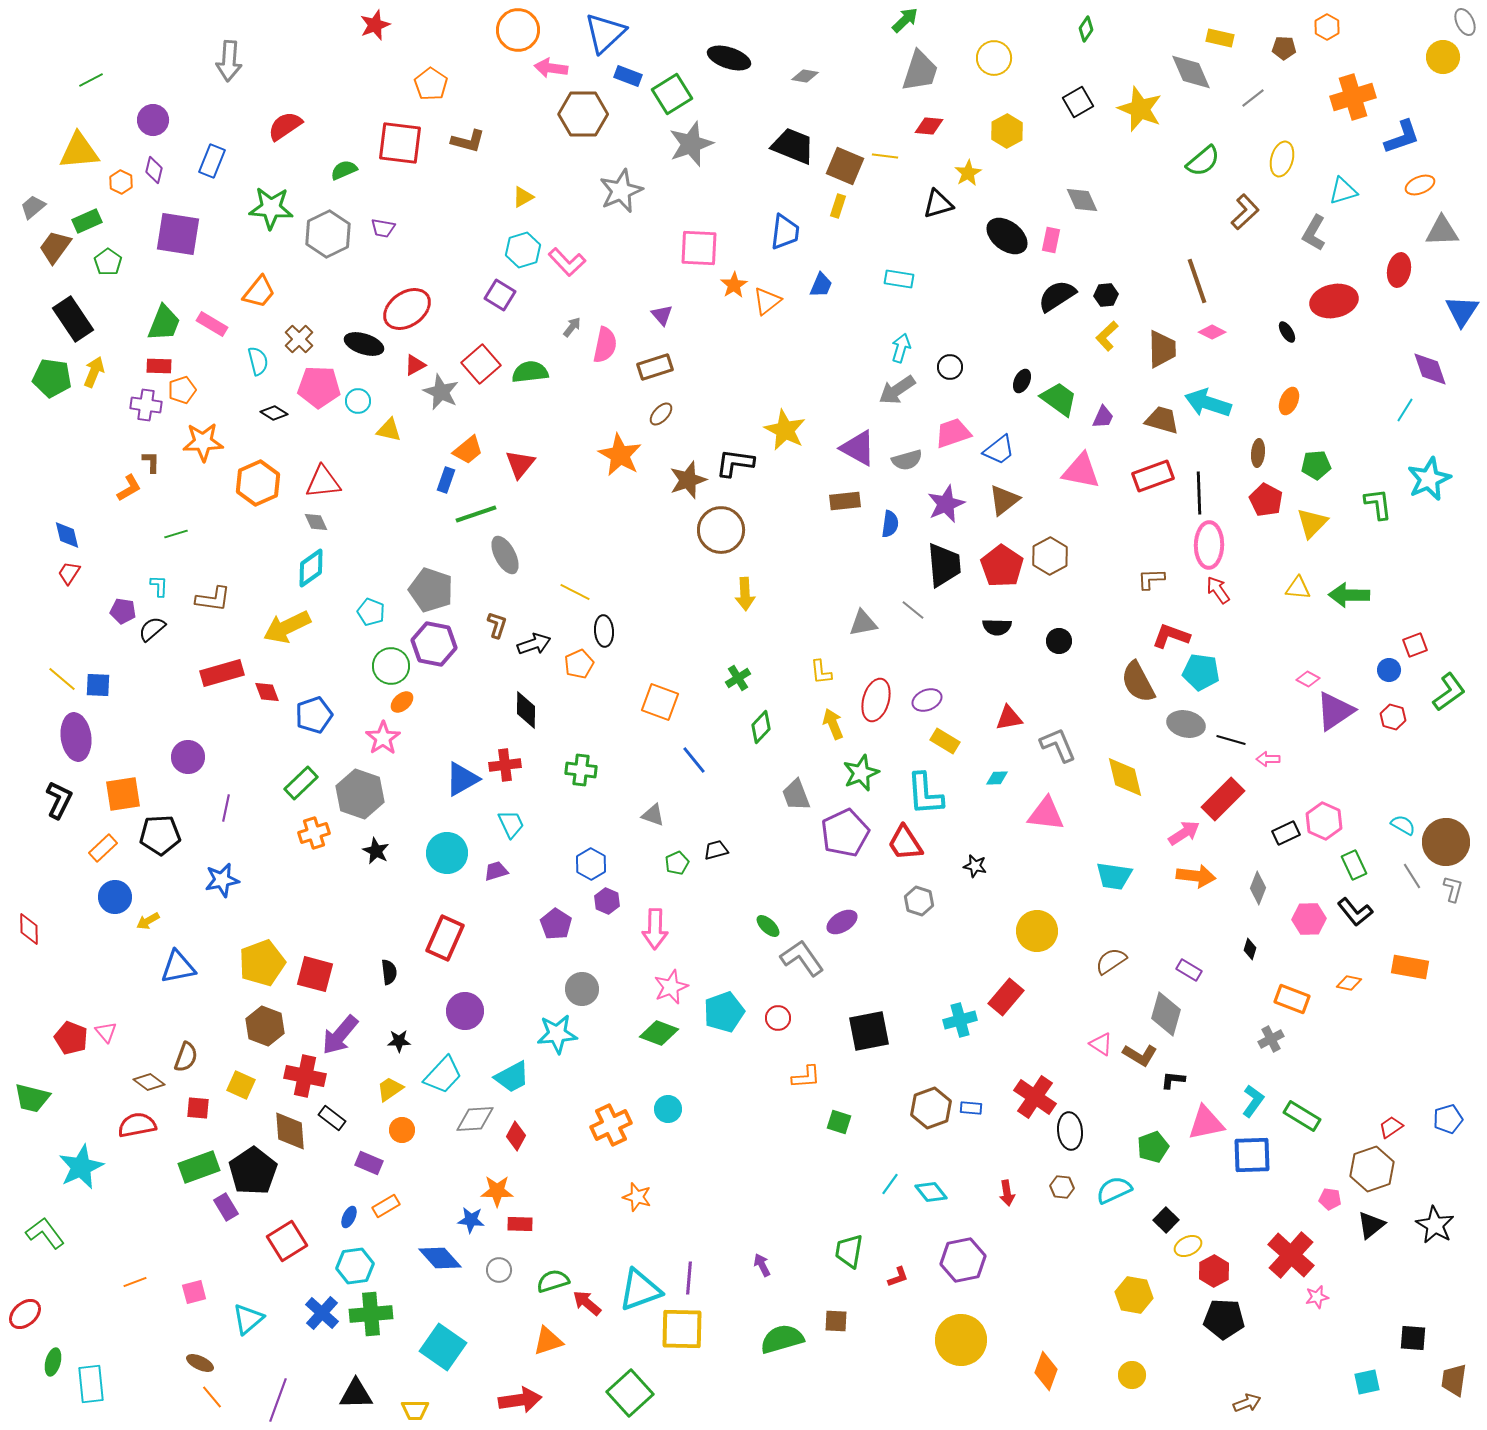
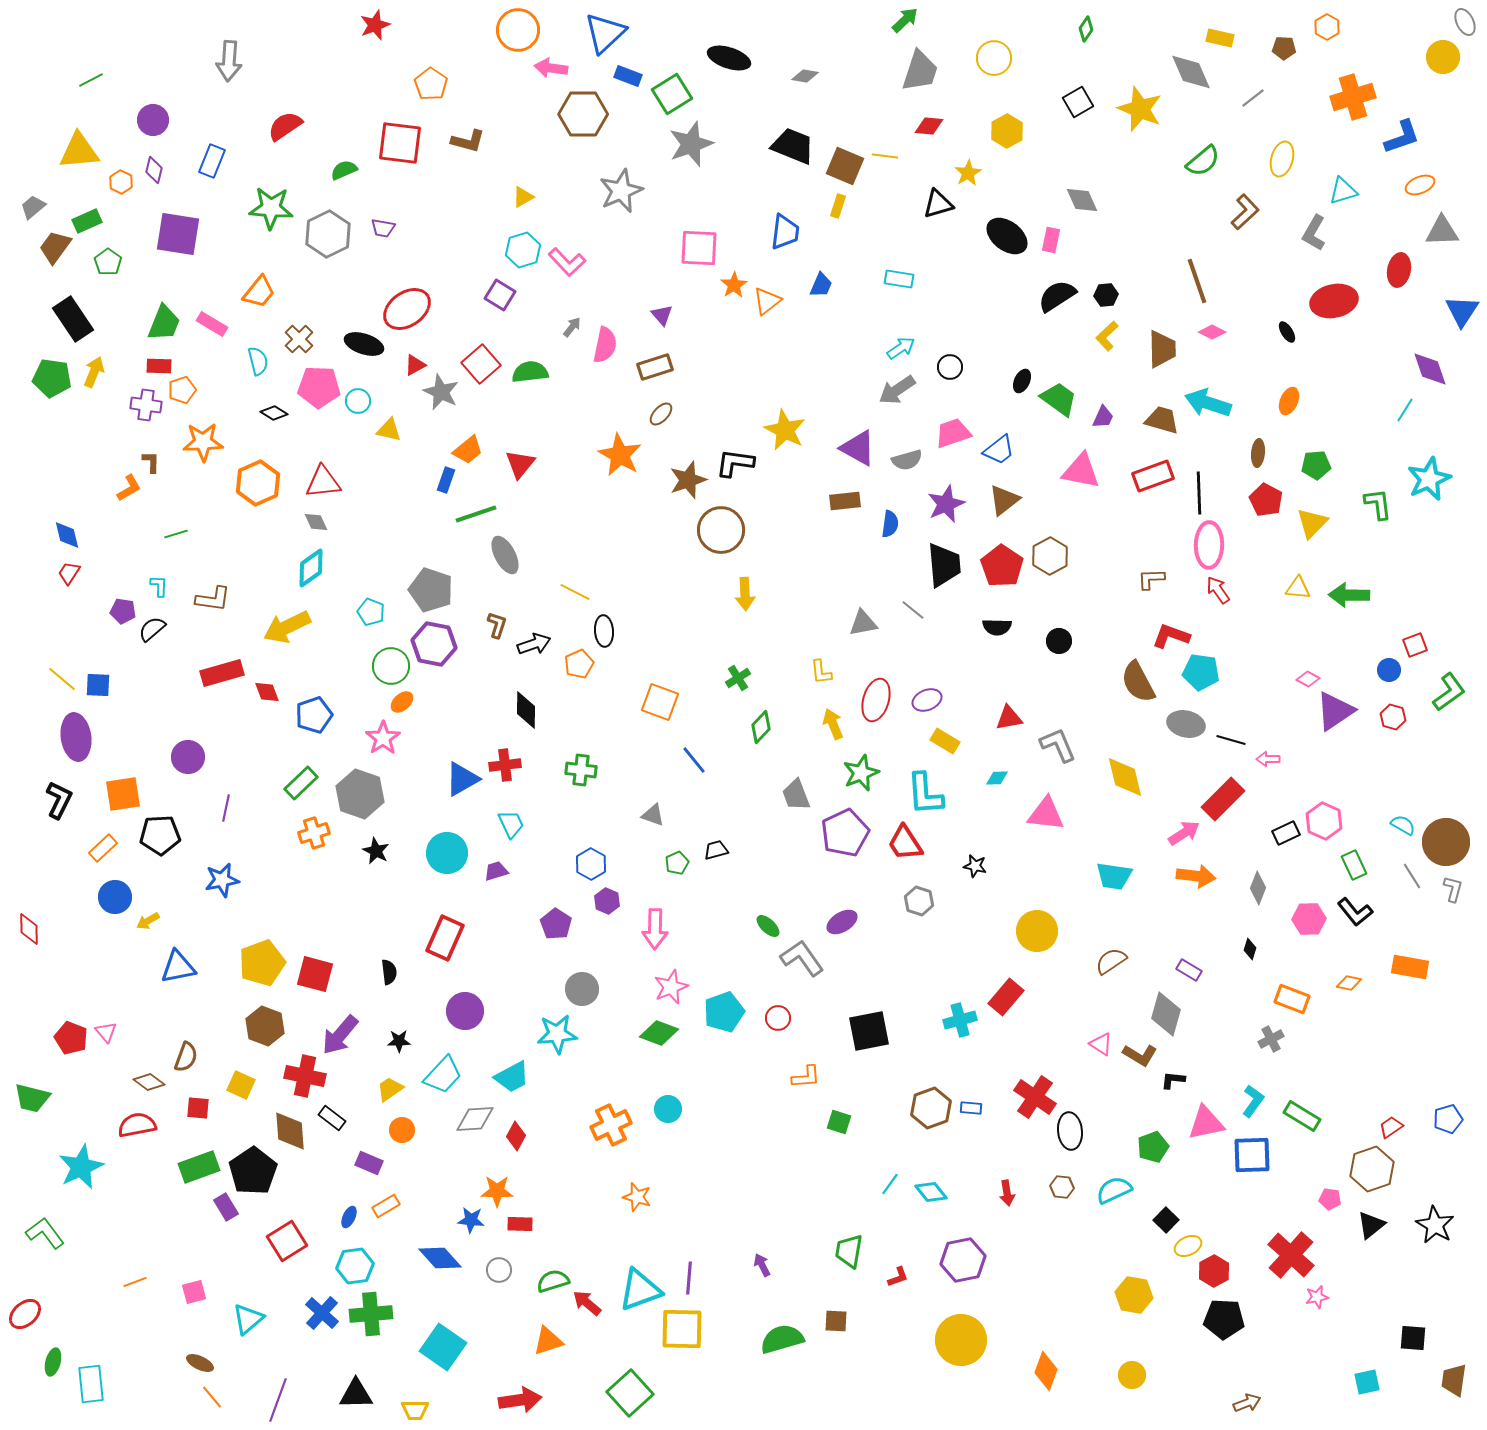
cyan arrow at (901, 348): rotated 40 degrees clockwise
